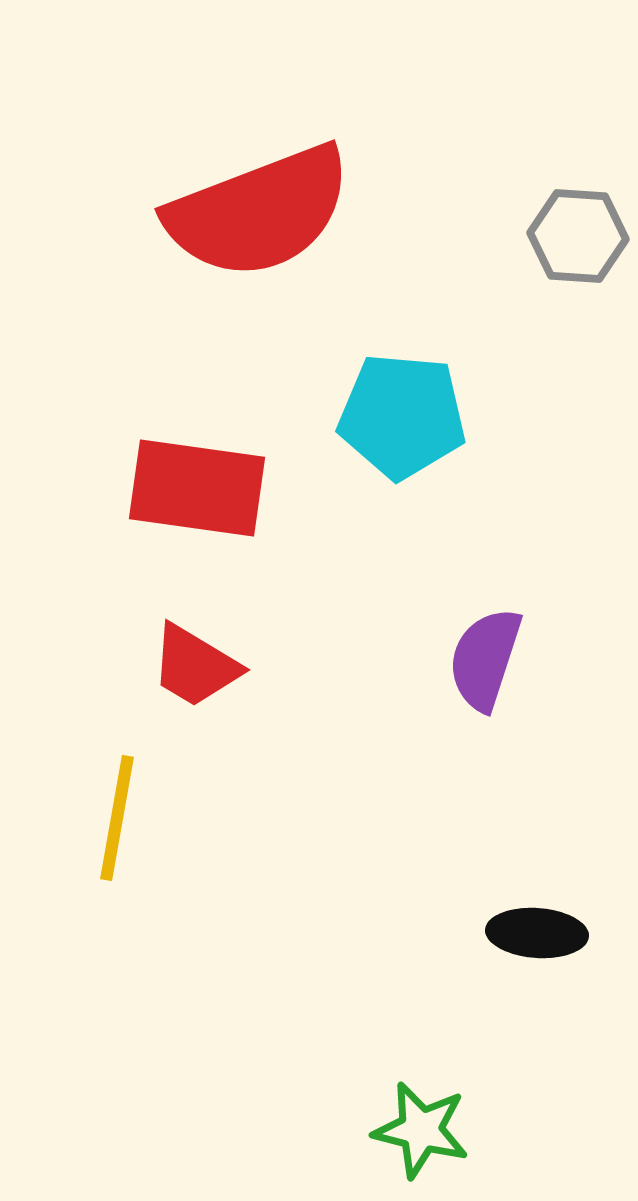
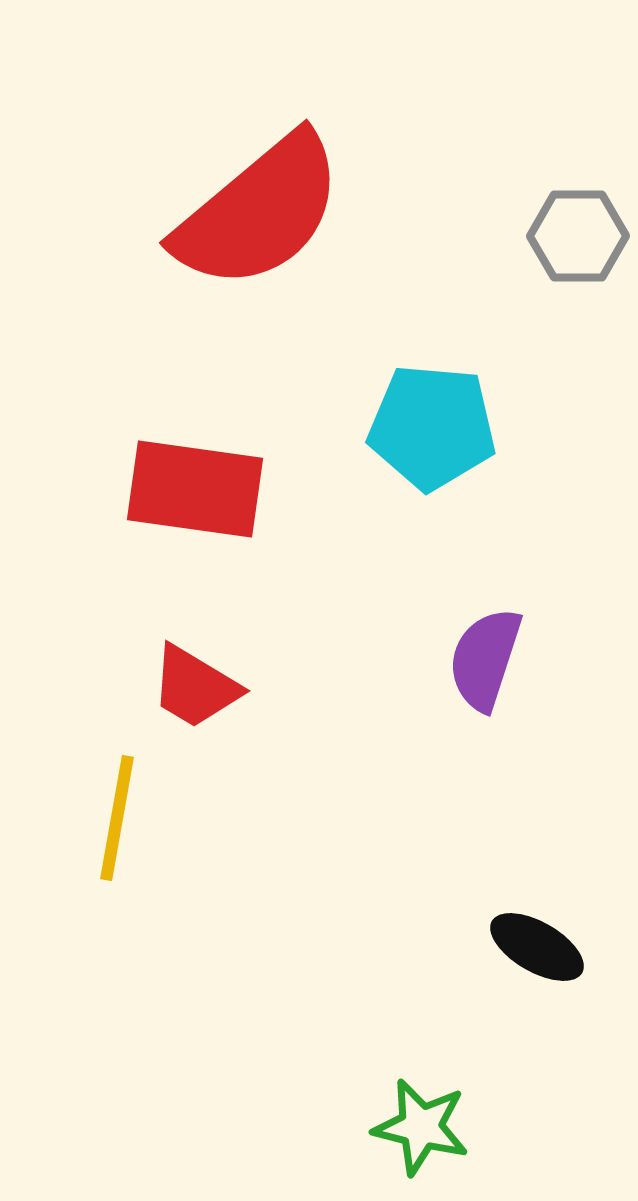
red semicircle: rotated 19 degrees counterclockwise
gray hexagon: rotated 4 degrees counterclockwise
cyan pentagon: moved 30 px right, 11 px down
red rectangle: moved 2 px left, 1 px down
red trapezoid: moved 21 px down
black ellipse: moved 14 px down; rotated 26 degrees clockwise
green star: moved 3 px up
